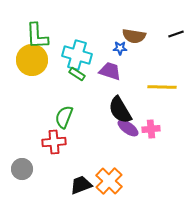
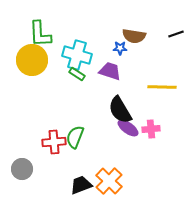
green L-shape: moved 3 px right, 2 px up
green semicircle: moved 11 px right, 20 px down
